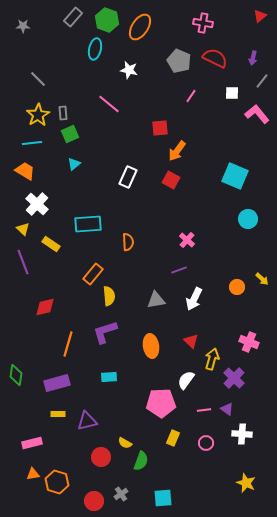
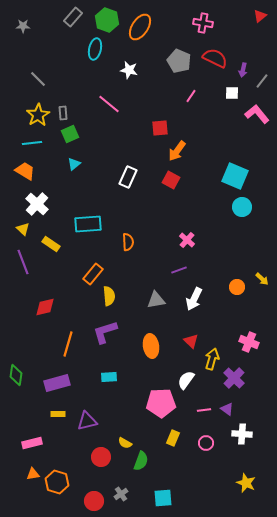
purple arrow at (253, 58): moved 10 px left, 12 px down
cyan circle at (248, 219): moved 6 px left, 12 px up
